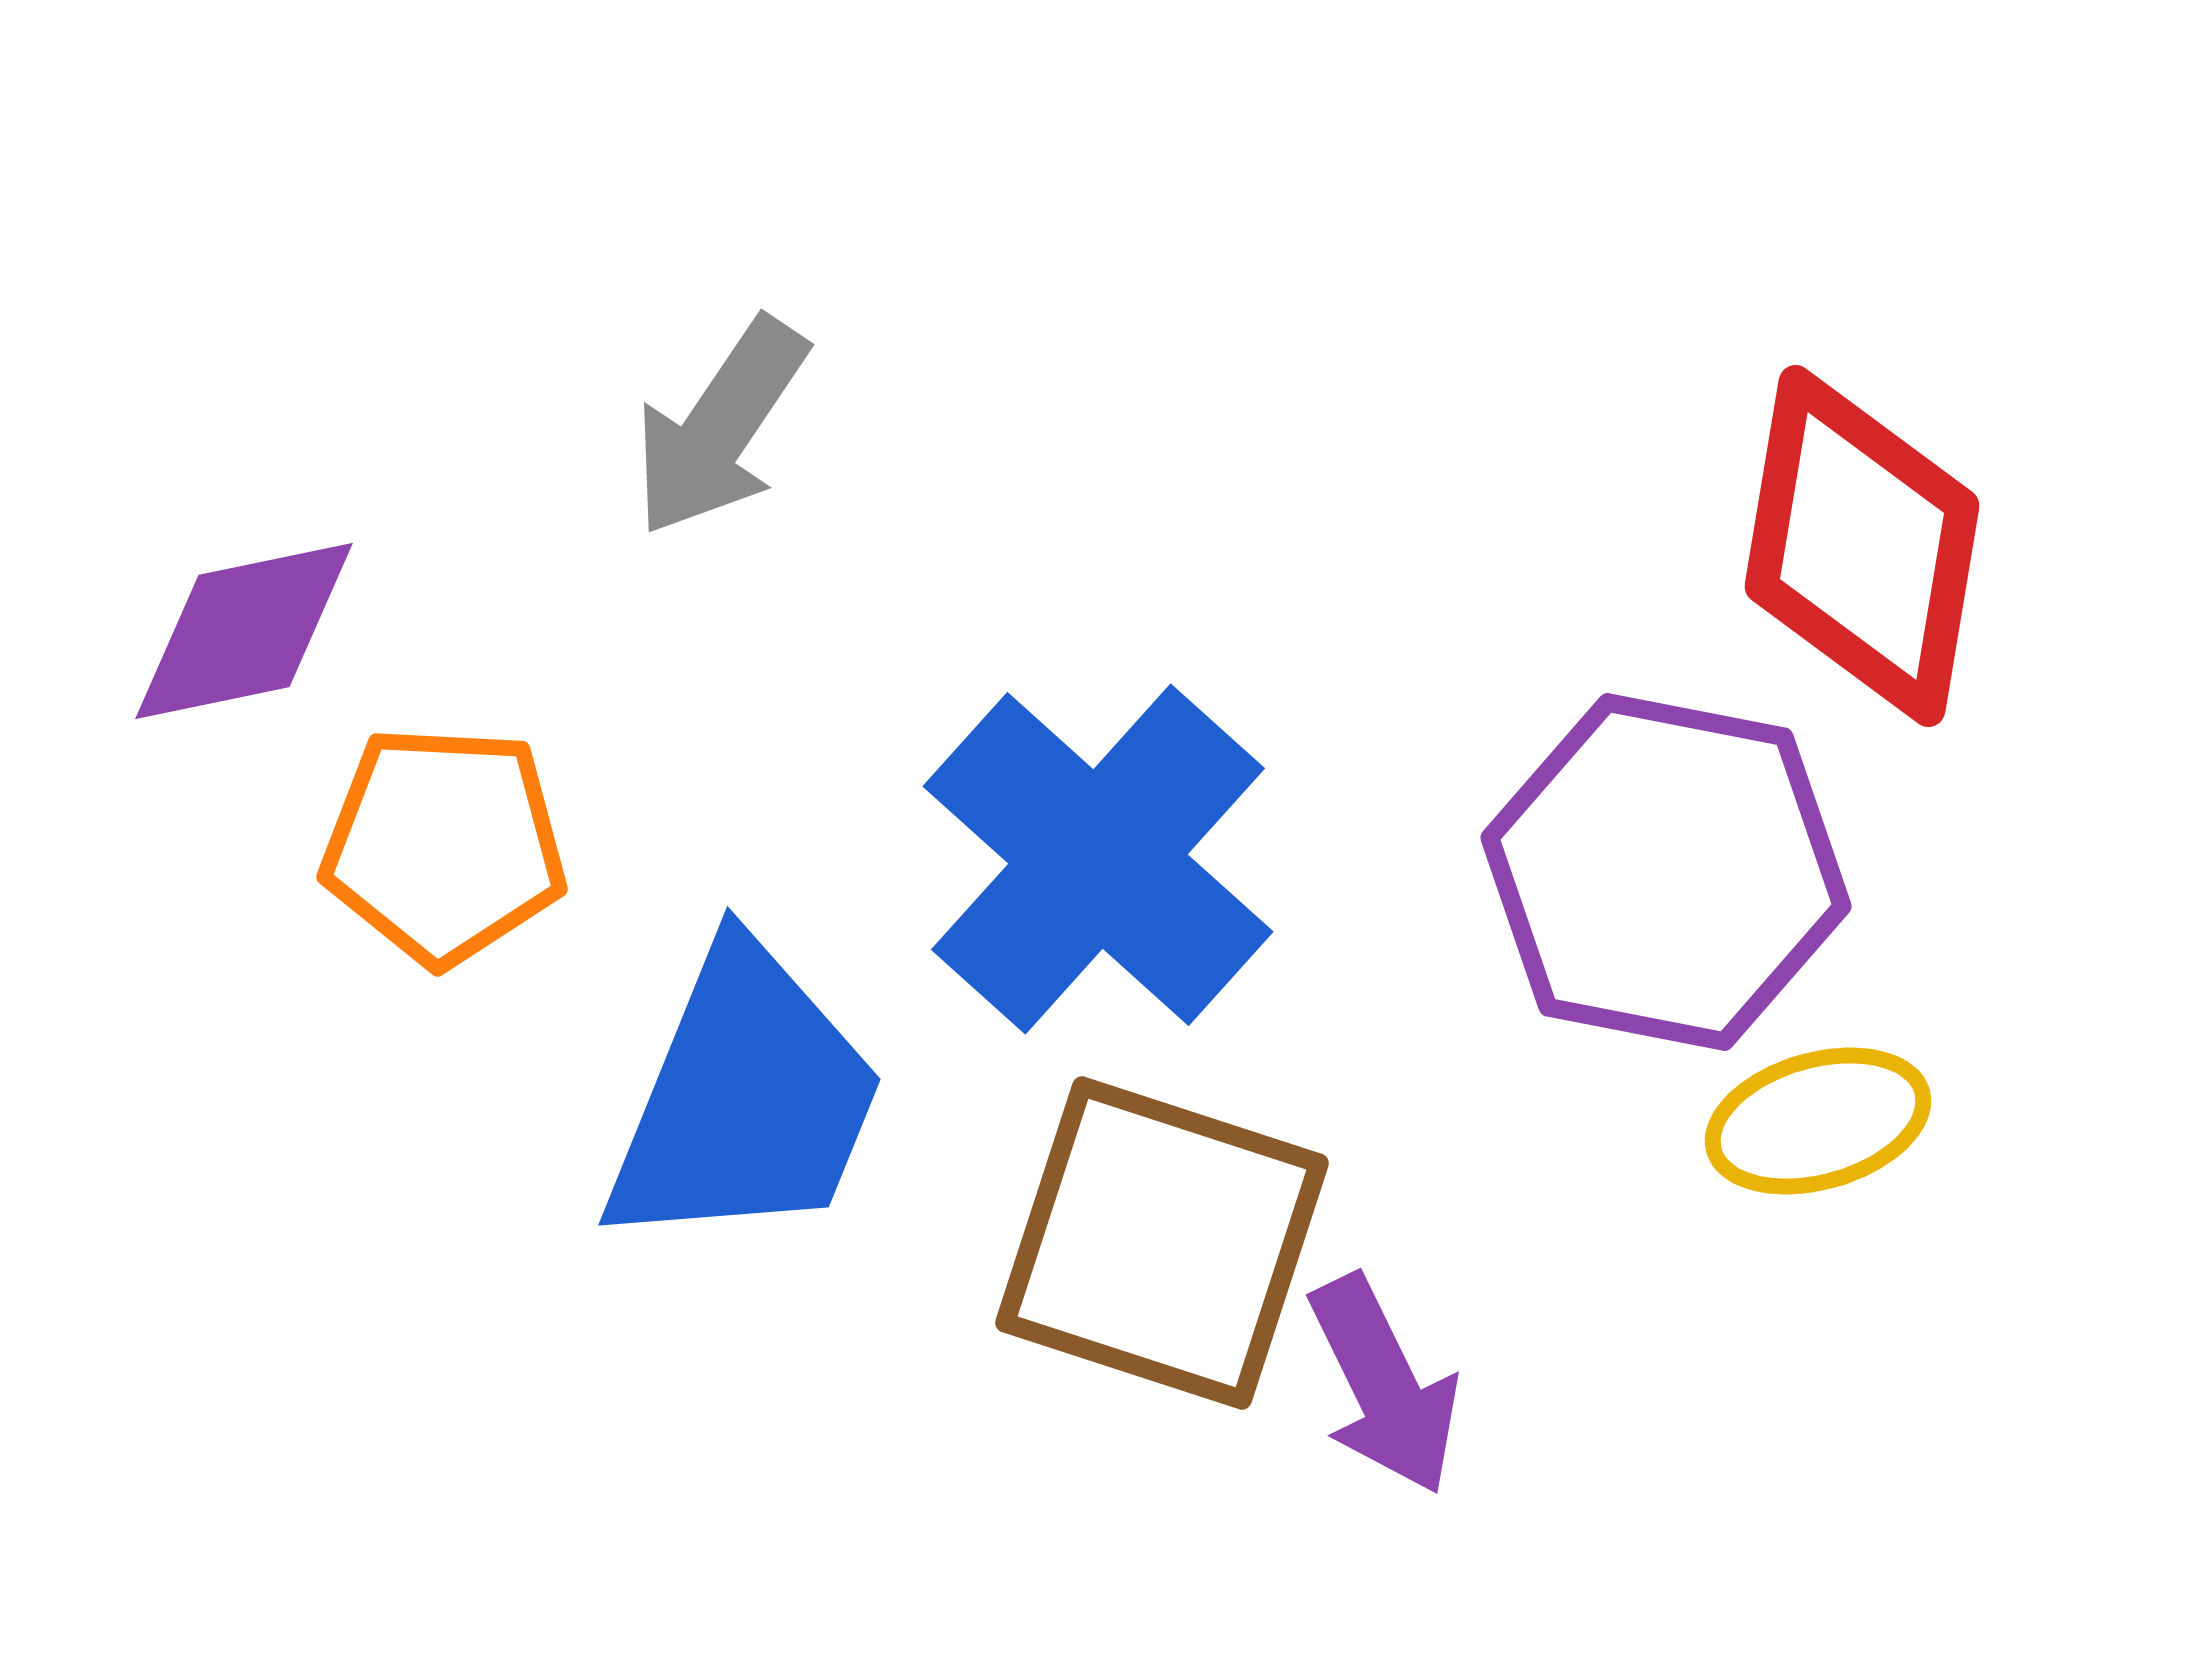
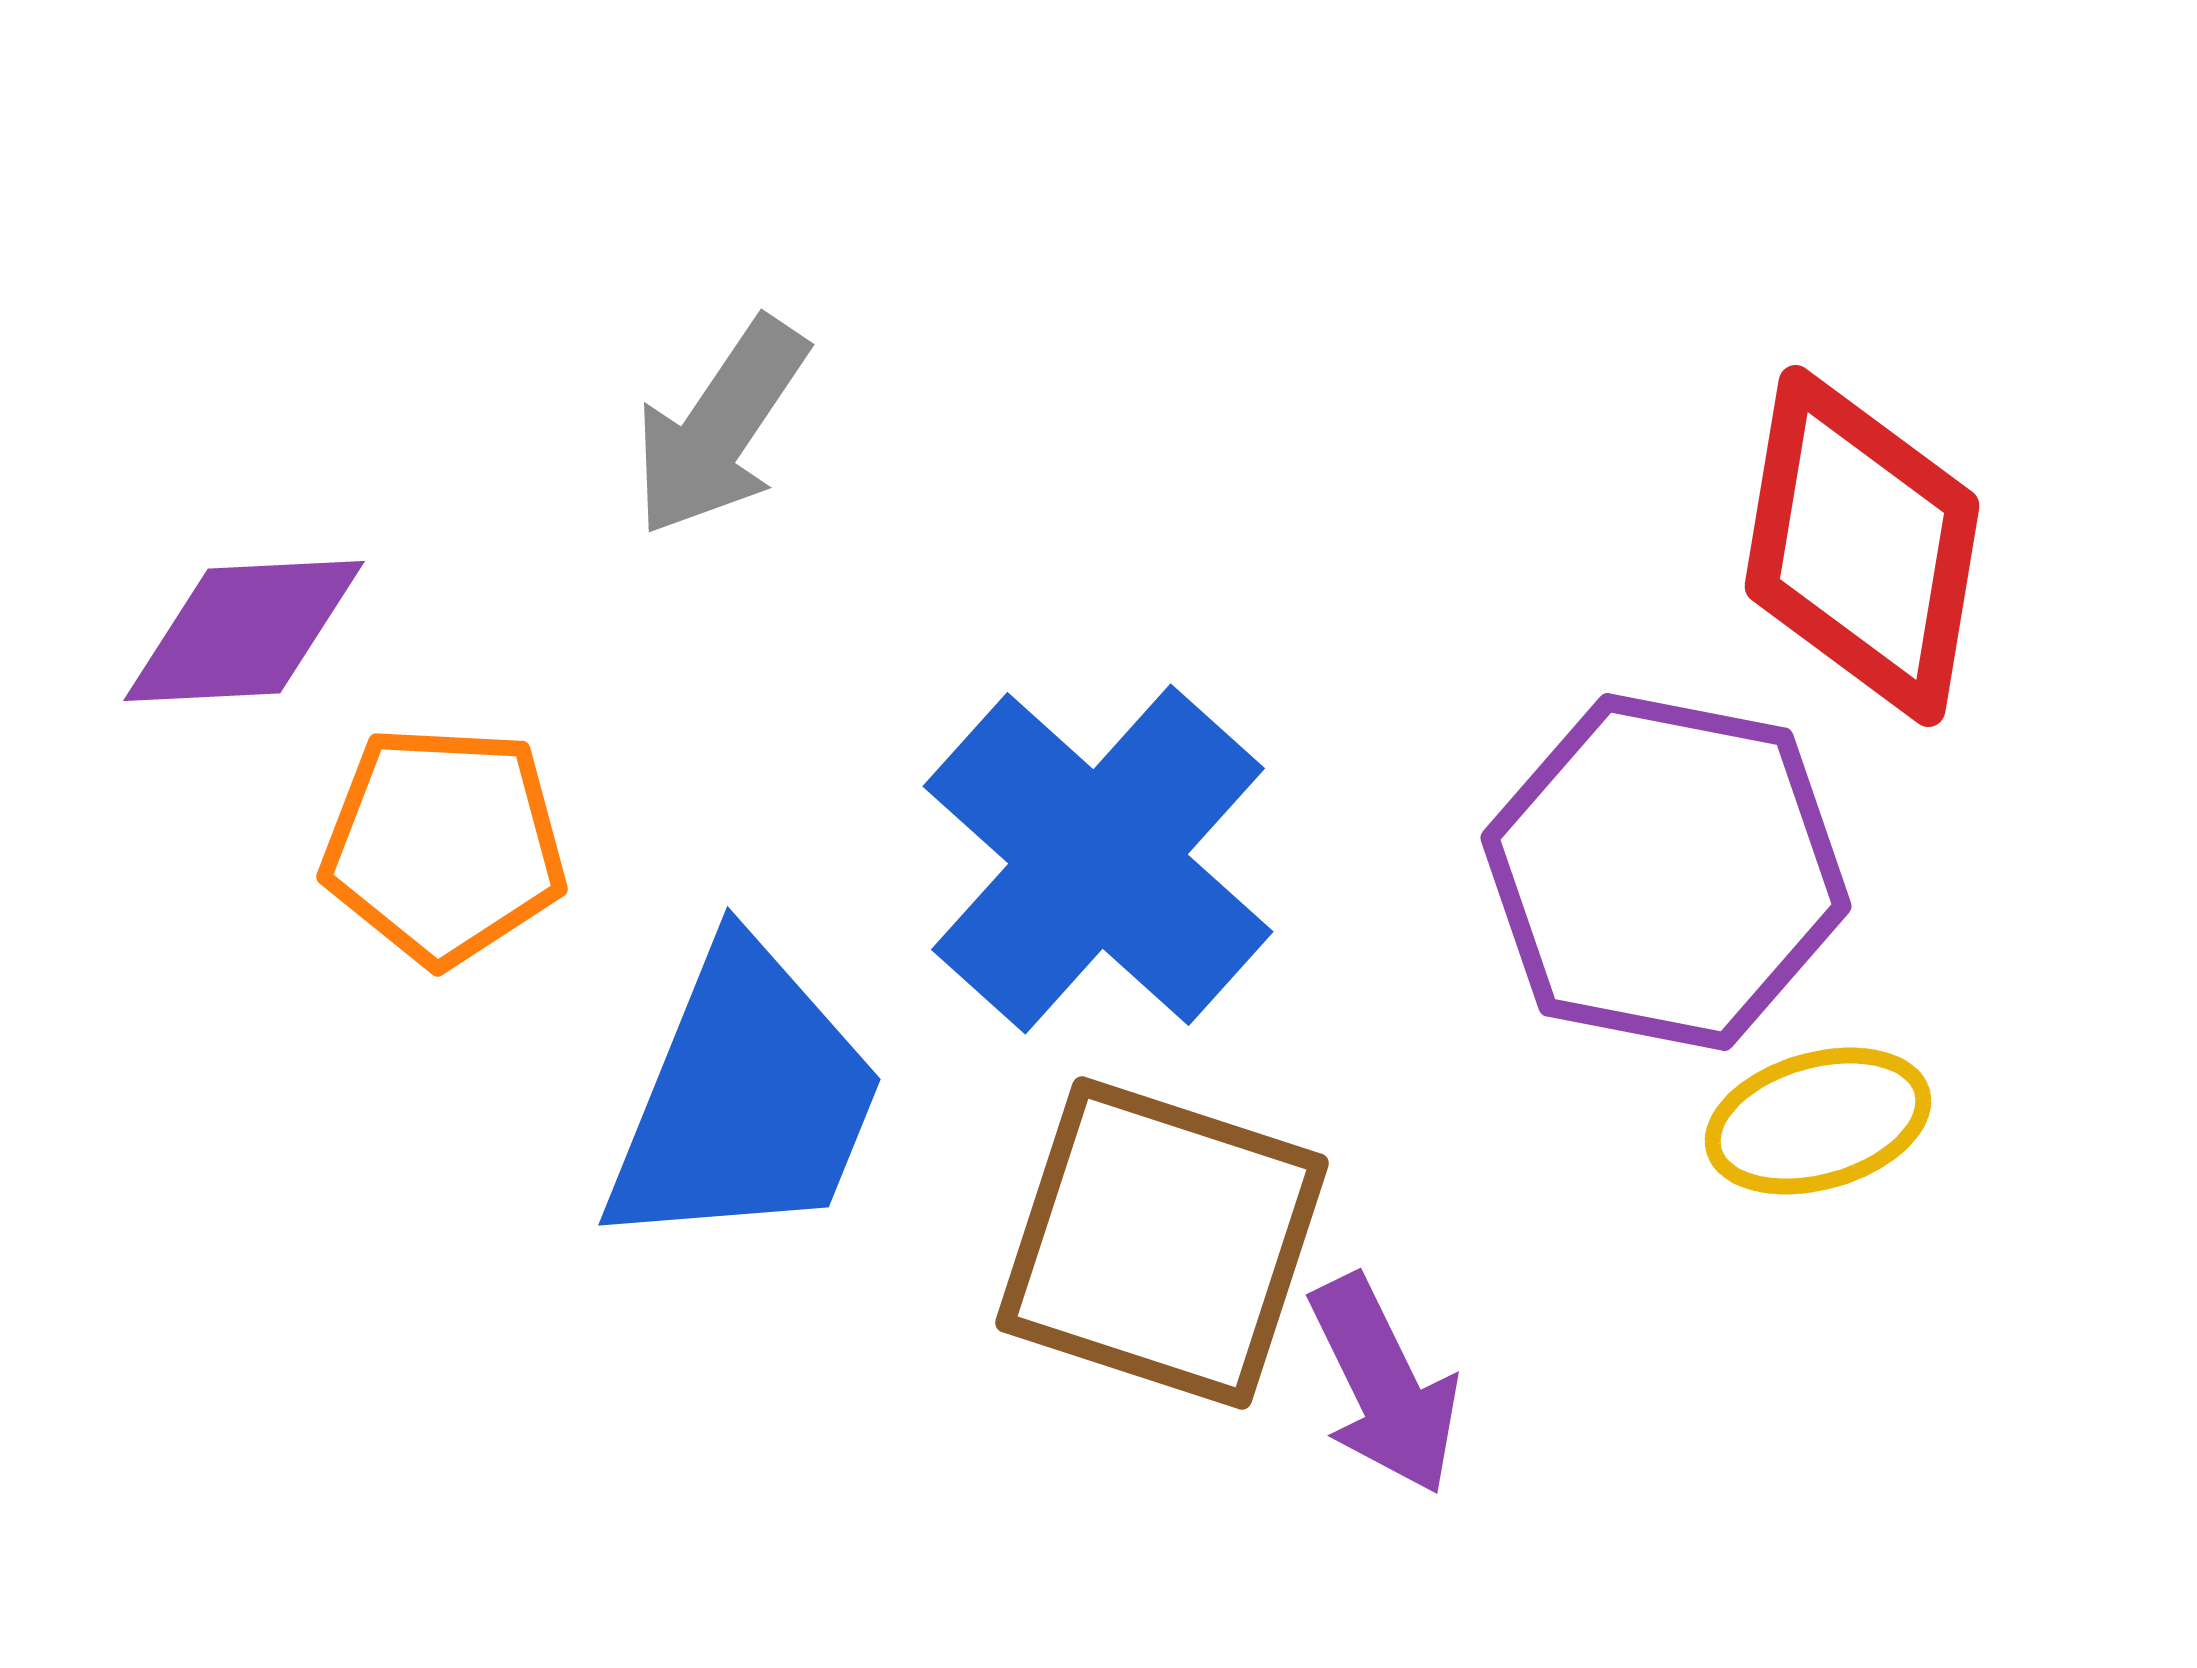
purple diamond: rotated 9 degrees clockwise
